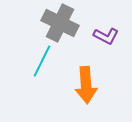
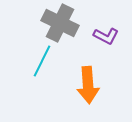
orange arrow: moved 2 px right
